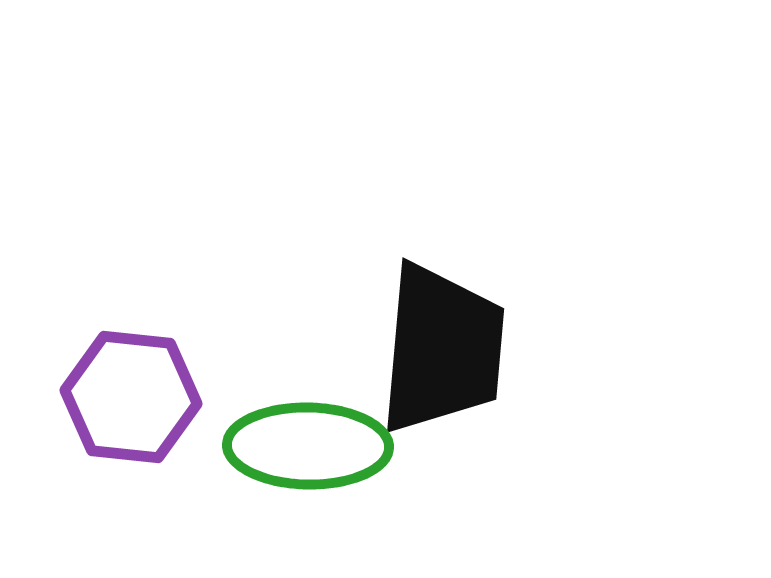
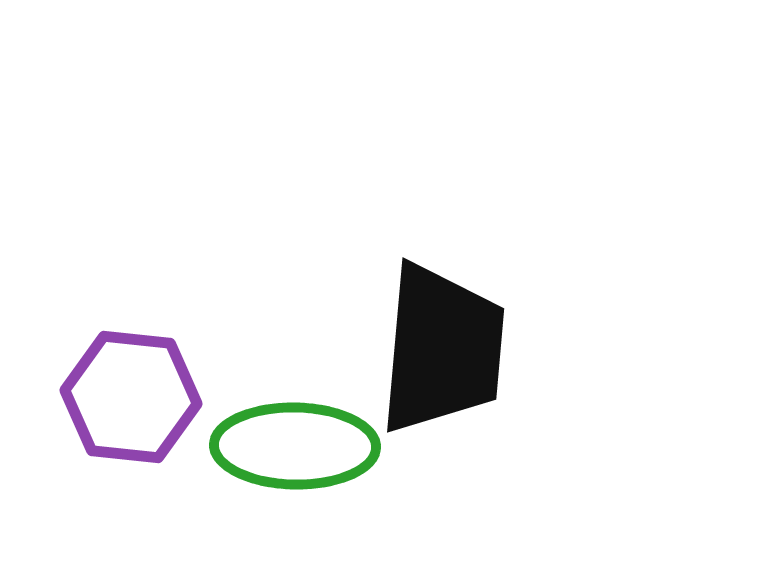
green ellipse: moved 13 px left
